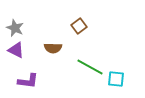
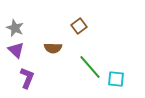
purple triangle: rotated 18 degrees clockwise
green line: rotated 20 degrees clockwise
purple L-shape: moved 1 px left, 3 px up; rotated 75 degrees counterclockwise
